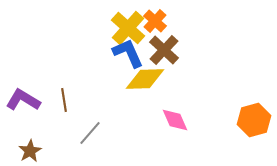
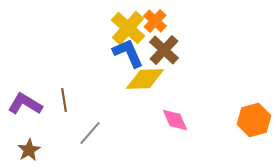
purple L-shape: moved 2 px right, 4 px down
brown star: moved 1 px left, 1 px up
